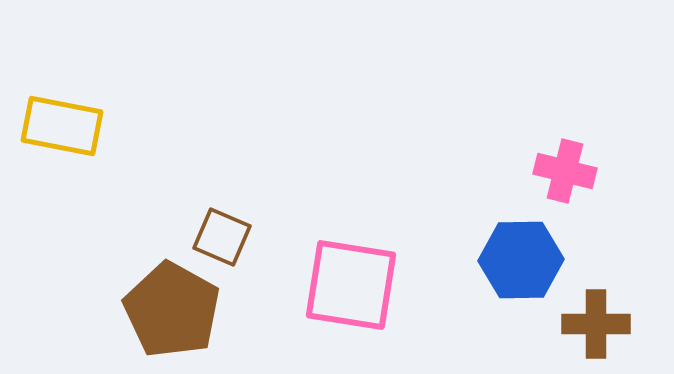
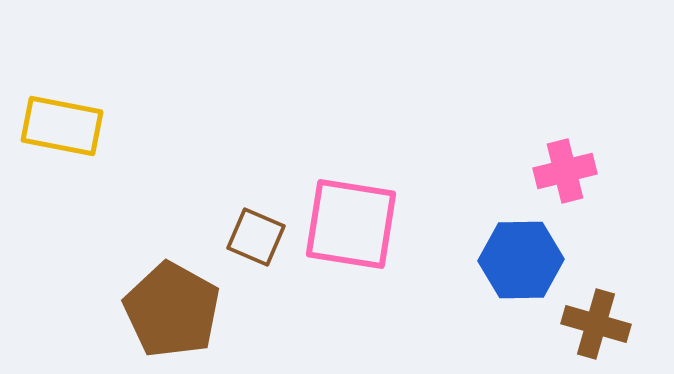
pink cross: rotated 28 degrees counterclockwise
brown square: moved 34 px right
pink square: moved 61 px up
brown cross: rotated 16 degrees clockwise
